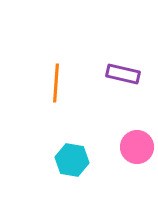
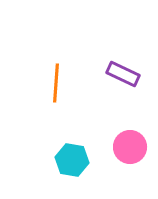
purple rectangle: rotated 12 degrees clockwise
pink circle: moved 7 px left
